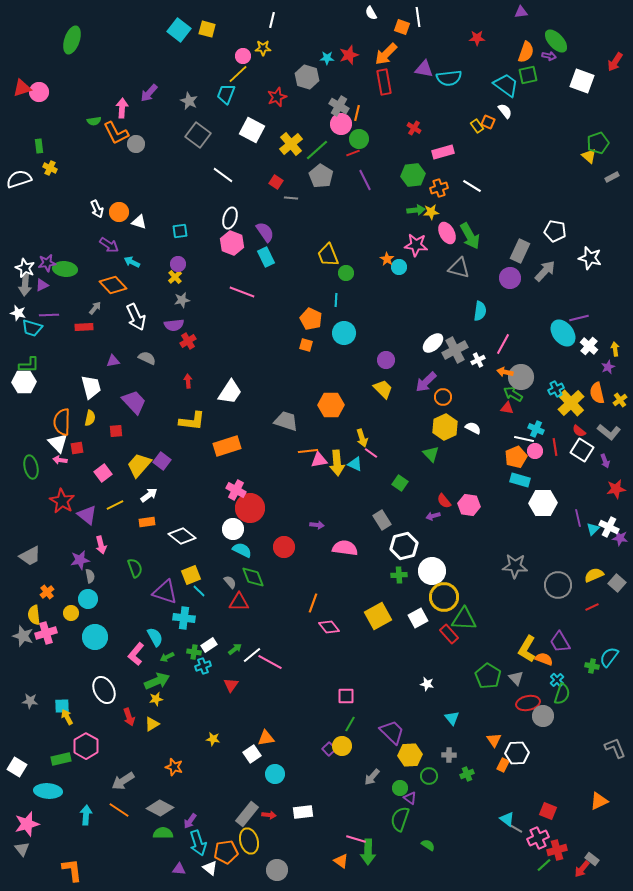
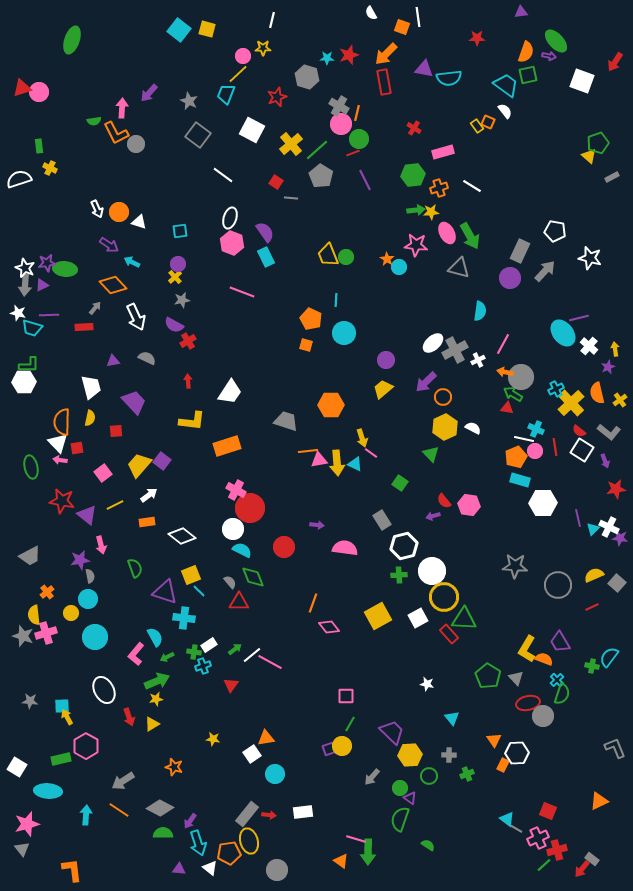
green circle at (346, 273): moved 16 px up
purple semicircle at (174, 325): rotated 36 degrees clockwise
yellow trapezoid at (383, 389): rotated 85 degrees counterclockwise
red star at (62, 501): rotated 20 degrees counterclockwise
purple square at (329, 749): rotated 24 degrees clockwise
orange pentagon at (226, 852): moved 3 px right, 1 px down
